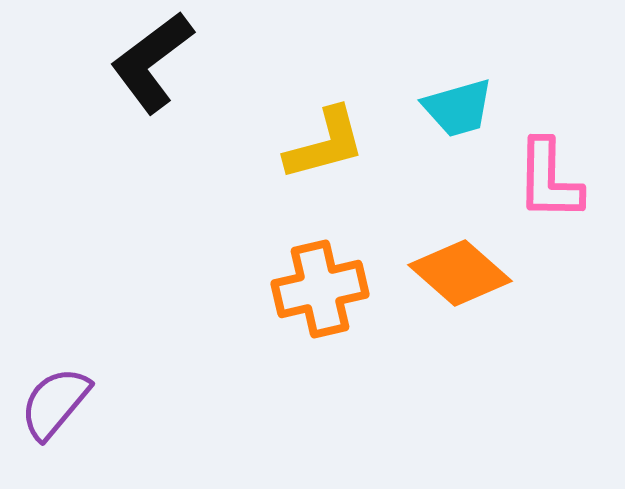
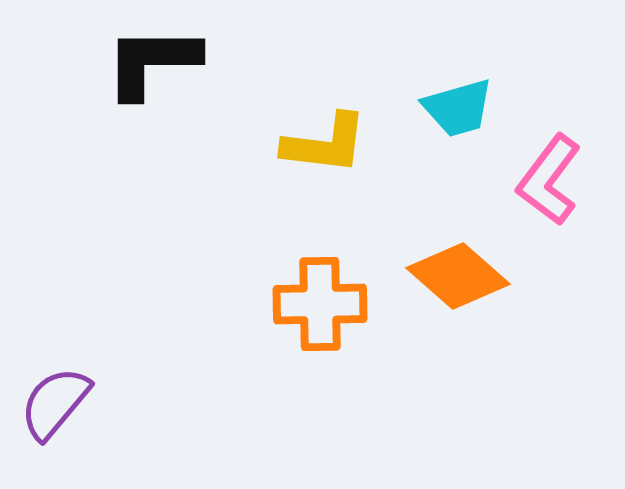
black L-shape: rotated 37 degrees clockwise
yellow L-shape: rotated 22 degrees clockwise
pink L-shape: rotated 36 degrees clockwise
orange diamond: moved 2 px left, 3 px down
orange cross: moved 15 px down; rotated 12 degrees clockwise
